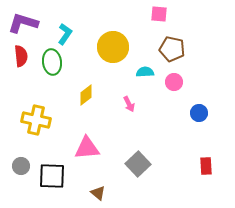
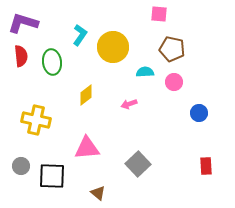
cyan L-shape: moved 15 px right, 1 px down
pink arrow: rotated 98 degrees clockwise
